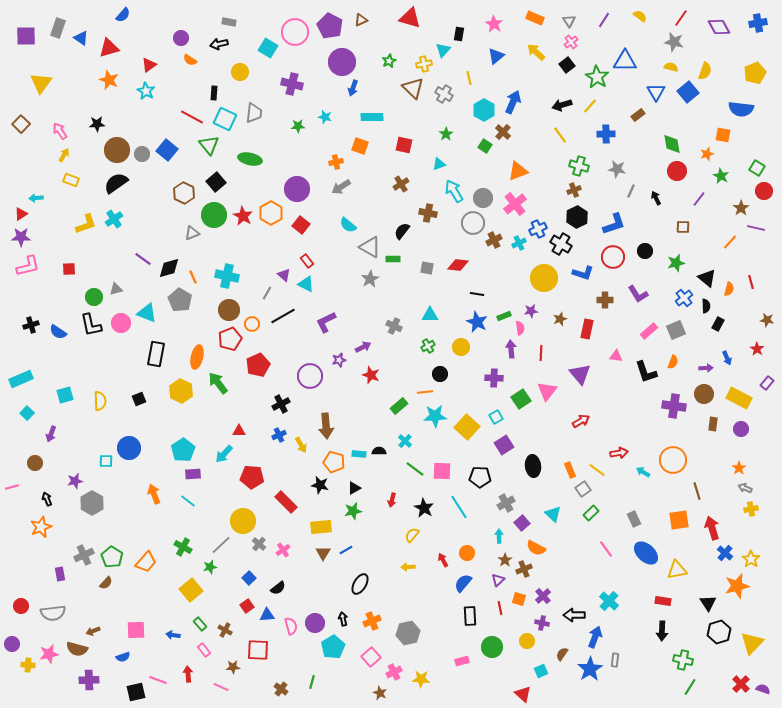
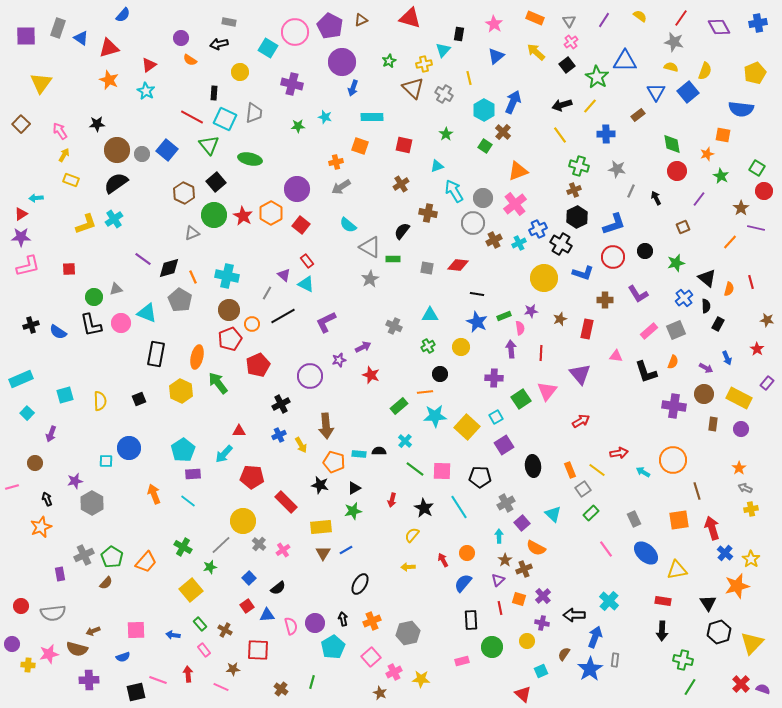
cyan triangle at (439, 164): moved 2 px left, 2 px down
brown square at (683, 227): rotated 24 degrees counterclockwise
purple arrow at (706, 368): rotated 32 degrees clockwise
black rectangle at (470, 616): moved 1 px right, 4 px down
brown semicircle at (562, 654): moved 2 px right
brown star at (233, 667): moved 2 px down
